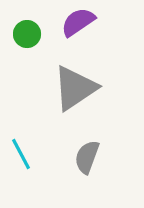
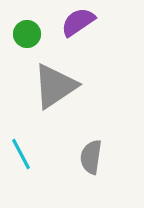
gray triangle: moved 20 px left, 2 px up
gray semicircle: moved 4 px right; rotated 12 degrees counterclockwise
